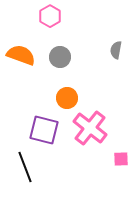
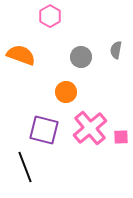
gray circle: moved 21 px right
orange circle: moved 1 px left, 6 px up
pink cross: rotated 12 degrees clockwise
pink square: moved 22 px up
